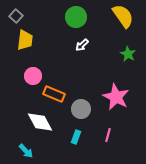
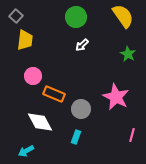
pink line: moved 24 px right
cyan arrow: rotated 105 degrees clockwise
